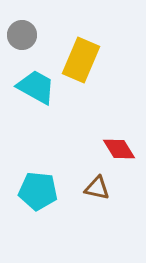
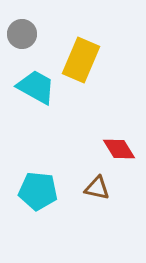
gray circle: moved 1 px up
